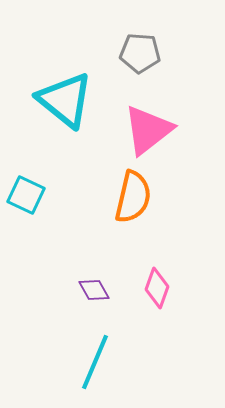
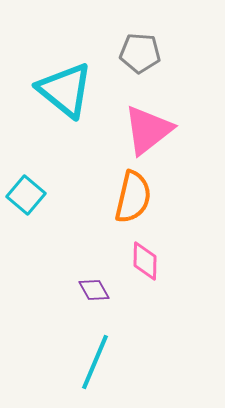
cyan triangle: moved 10 px up
cyan square: rotated 15 degrees clockwise
pink diamond: moved 12 px left, 27 px up; rotated 18 degrees counterclockwise
